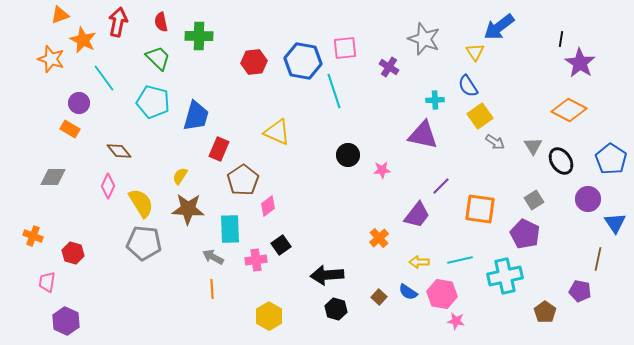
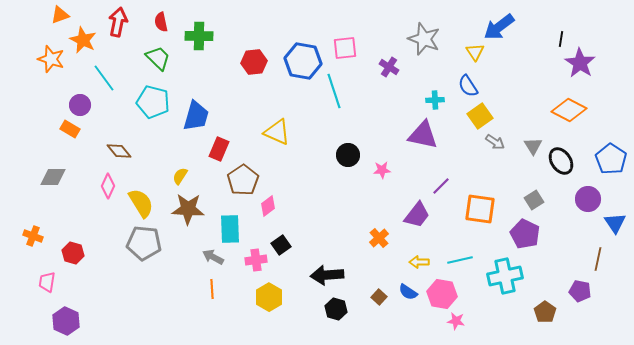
purple circle at (79, 103): moved 1 px right, 2 px down
yellow hexagon at (269, 316): moved 19 px up
